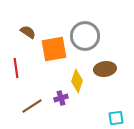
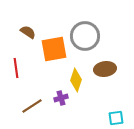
yellow diamond: moved 1 px left, 1 px up
